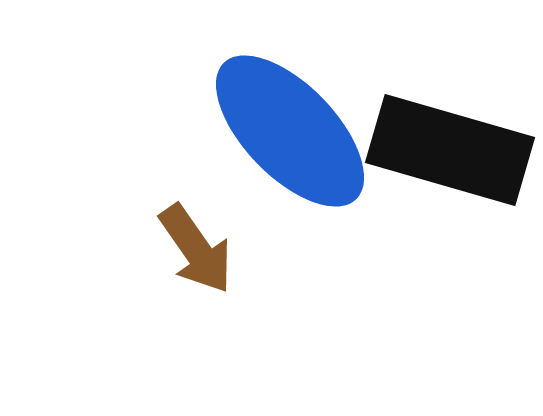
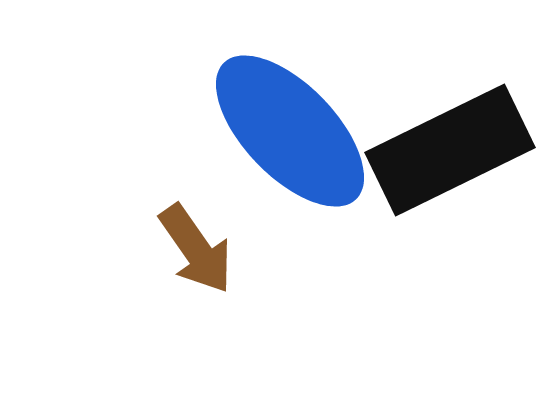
black rectangle: rotated 42 degrees counterclockwise
